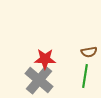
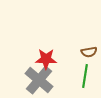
red star: moved 1 px right
